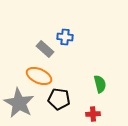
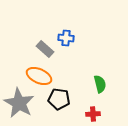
blue cross: moved 1 px right, 1 px down
